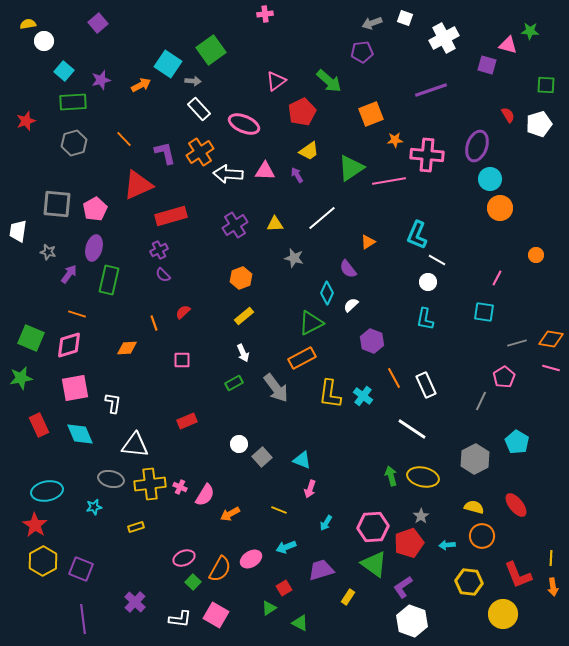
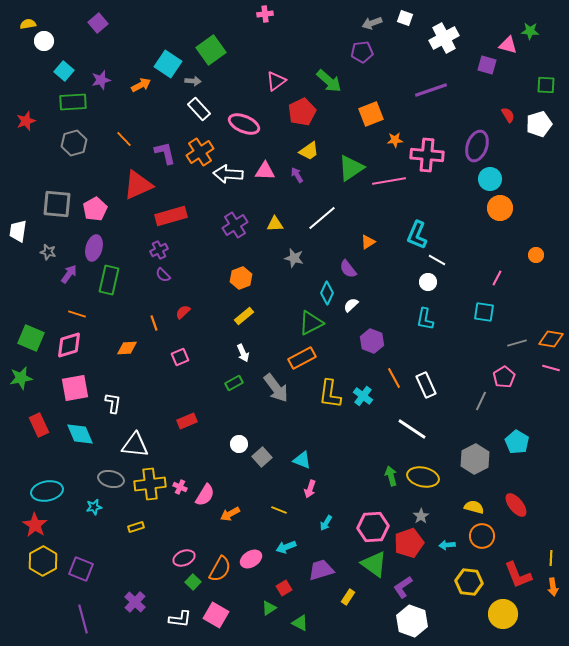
pink square at (182, 360): moved 2 px left, 3 px up; rotated 24 degrees counterclockwise
purple line at (83, 619): rotated 8 degrees counterclockwise
